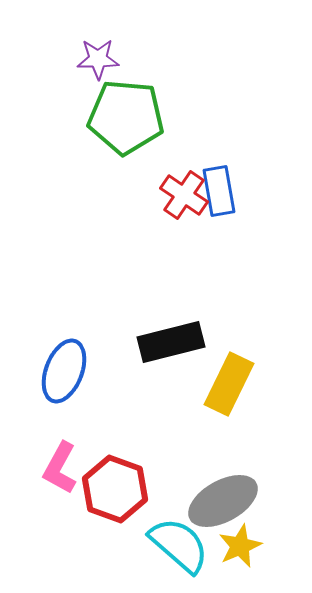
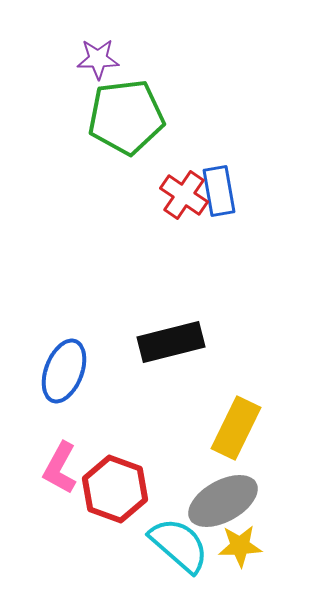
green pentagon: rotated 12 degrees counterclockwise
yellow rectangle: moved 7 px right, 44 px down
yellow star: rotated 21 degrees clockwise
